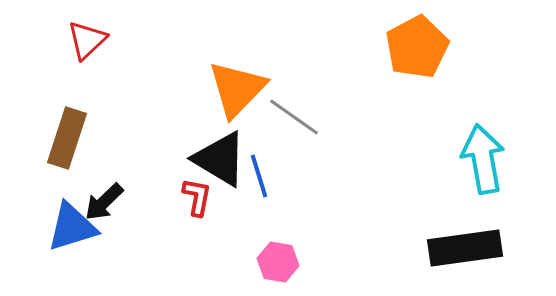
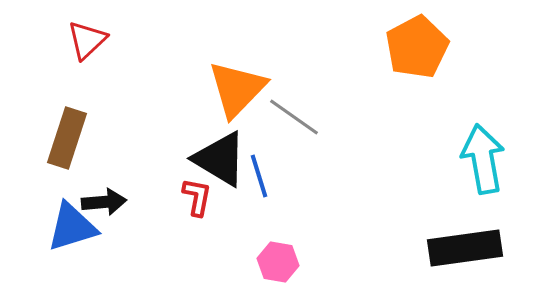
black arrow: rotated 141 degrees counterclockwise
